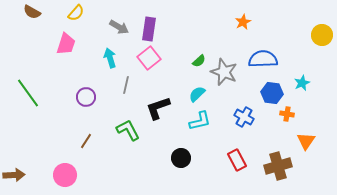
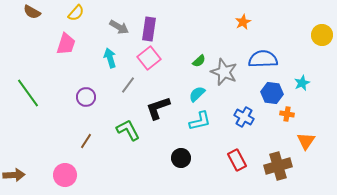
gray line: moved 2 px right; rotated 24 degrees clockwise
